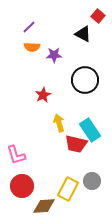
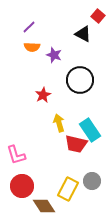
purple star: rotated 21 degrees clockwise
black circle: moved 5 px left
brown diamond: rotated 60 degrees clockwise
